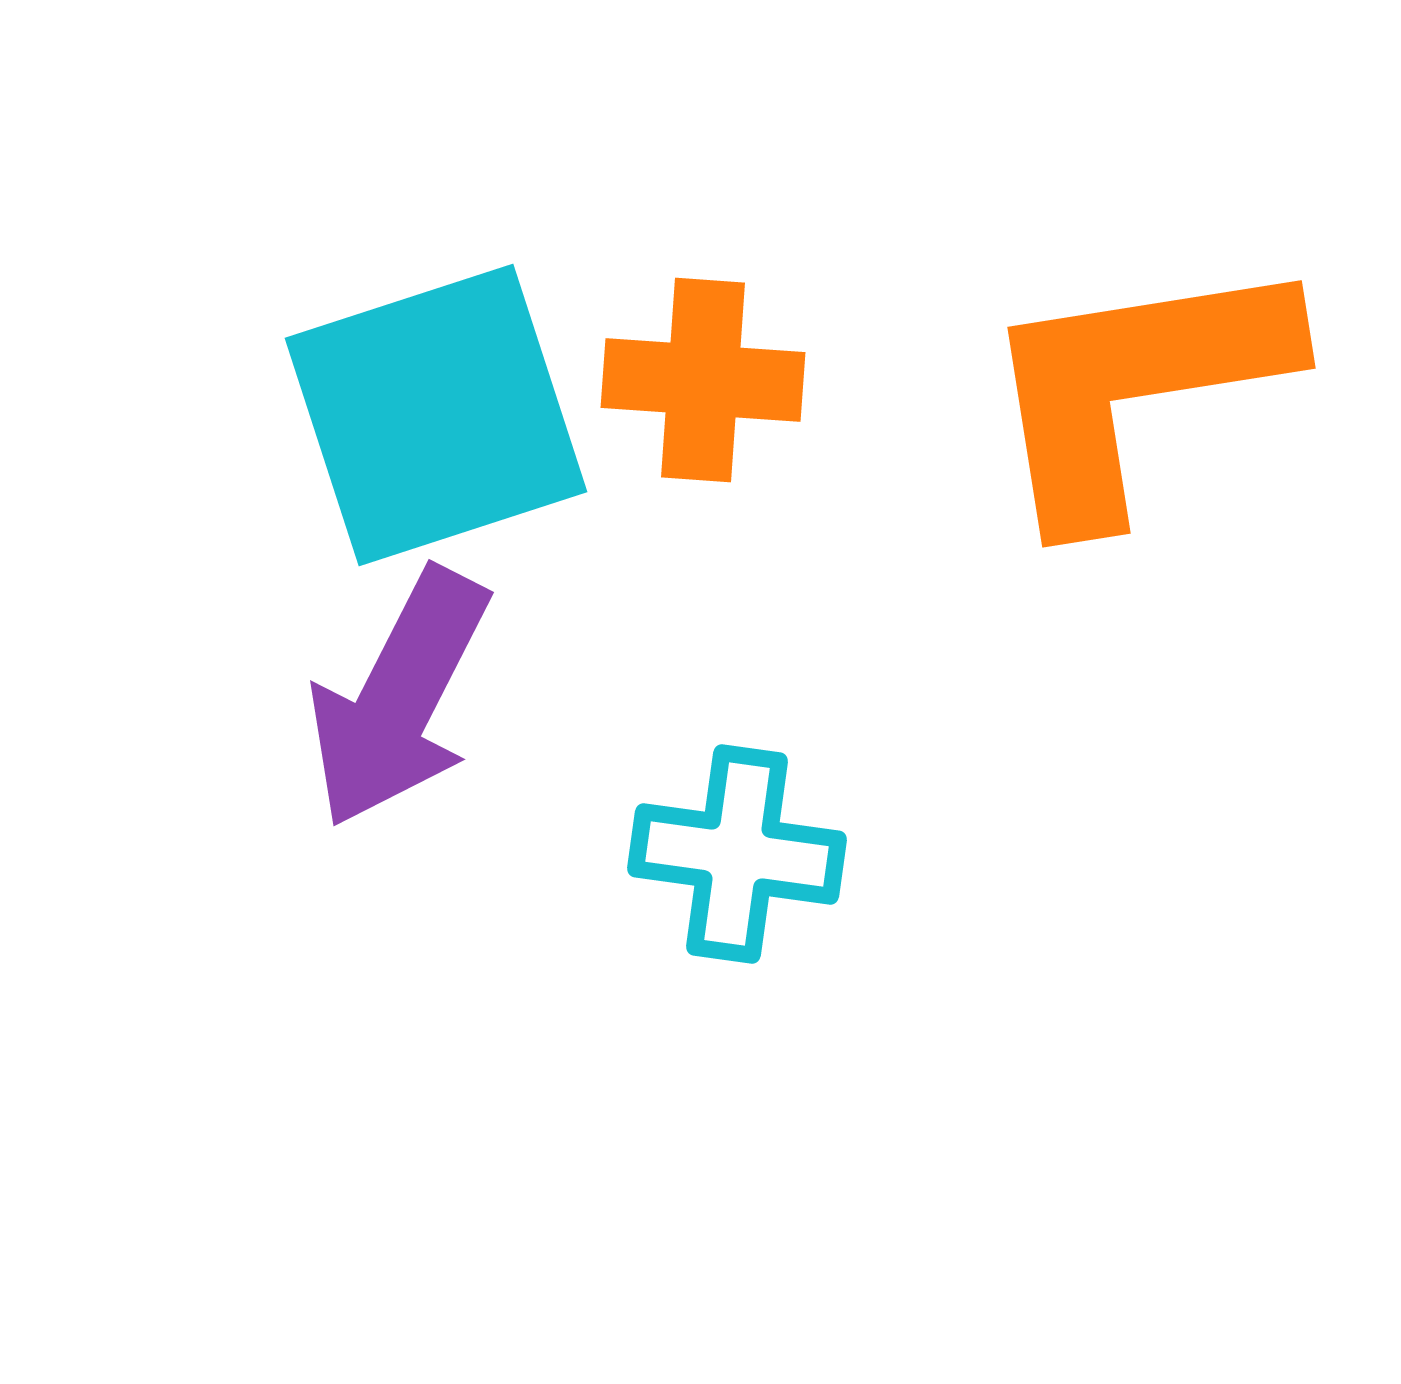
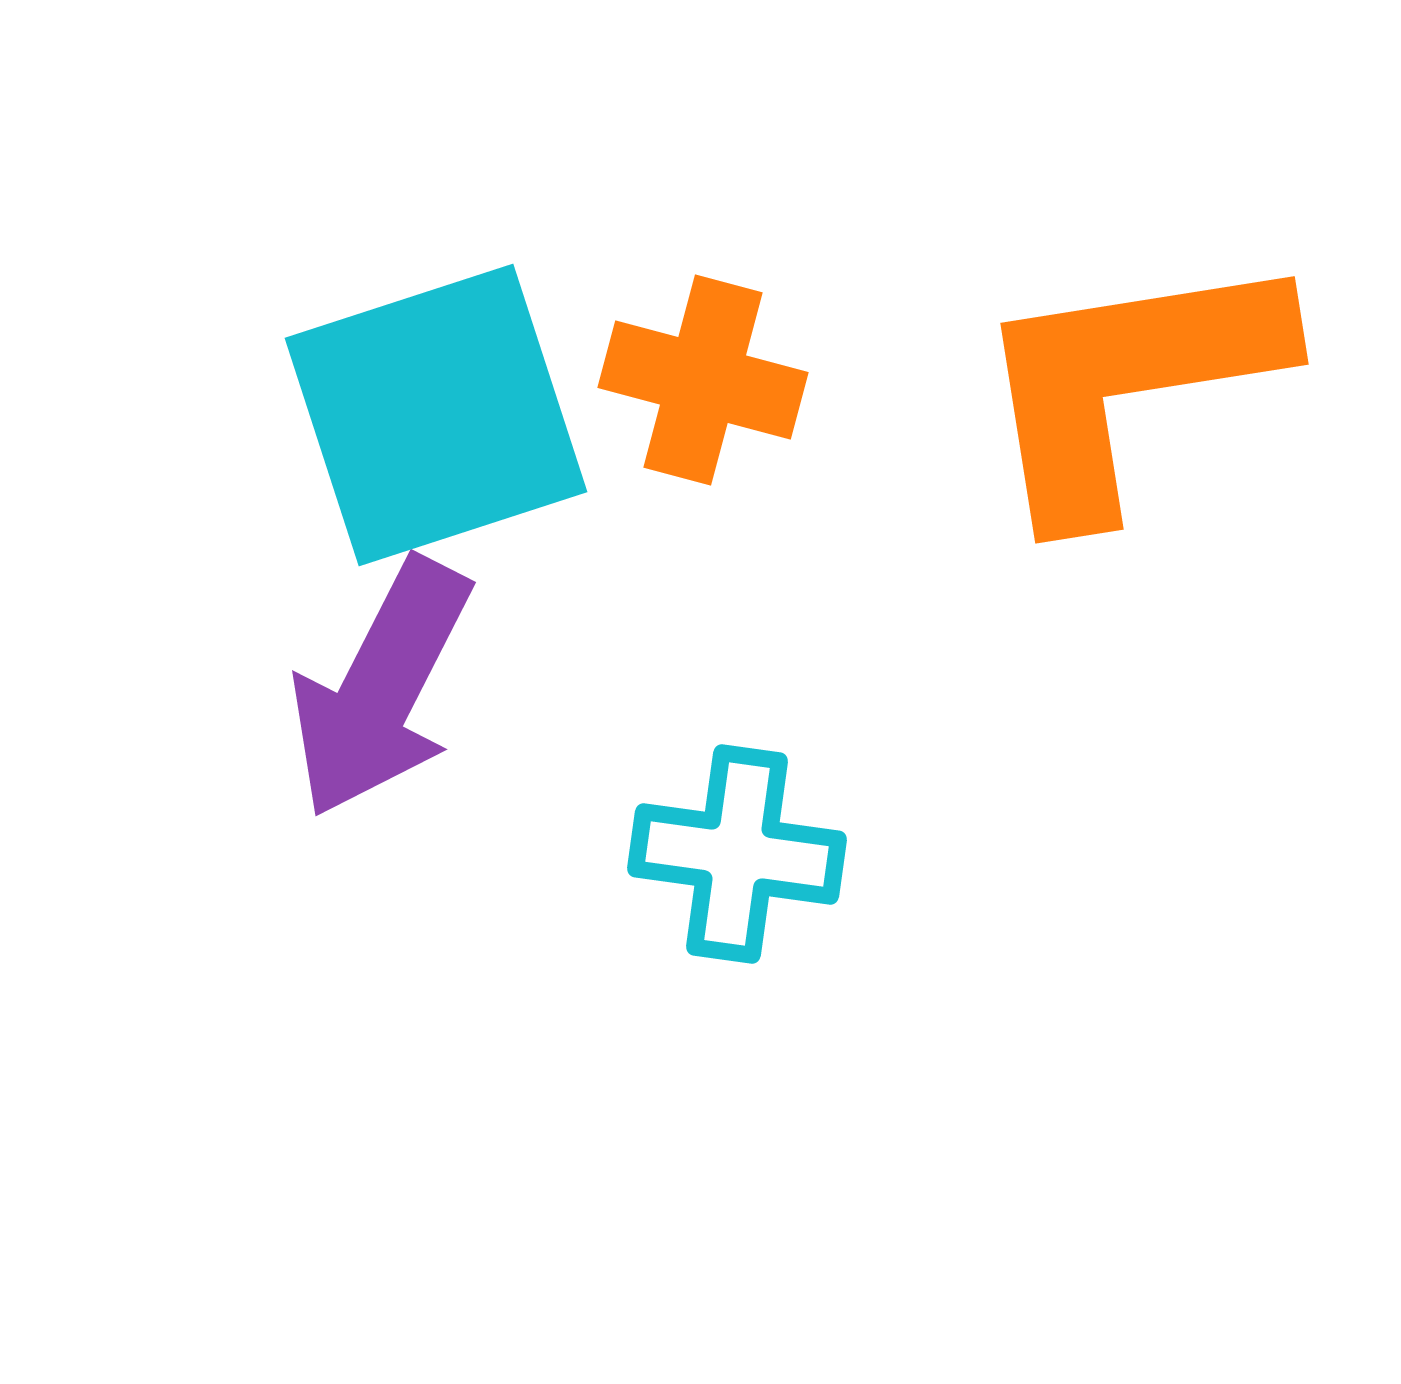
orange cross: rotated 11 degrees clockwise
orange L-shape: moved 7 px left, 4 px up
purple arrow: moved 18 px left, 10 px up
